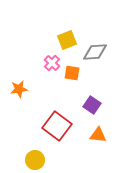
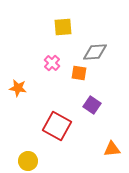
yellow square: moved 4 px left, 13 px up; rotated 18 degrees clockwise
orange square: moved 7 px right
orange star: moved 1 px left, 1 px up; rotated 18 degrees clockwise
red square: rotated 8 degrees counterclockwise
orange triangle: moved 14 px right, 14 px down; rotated 12 degrees counterclockwise
yellow circle: moved 7 px left, 1 px down
